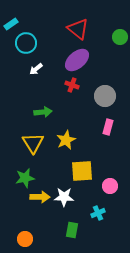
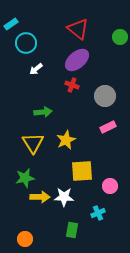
pink rectangle: rotated 49 degrees clockwise
